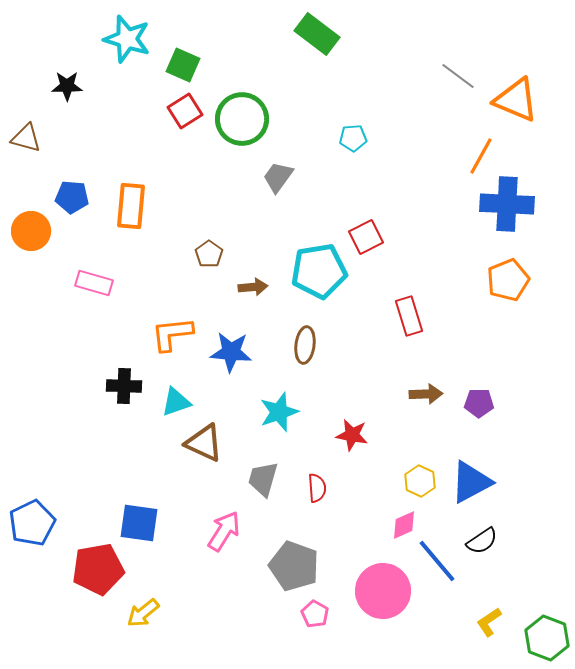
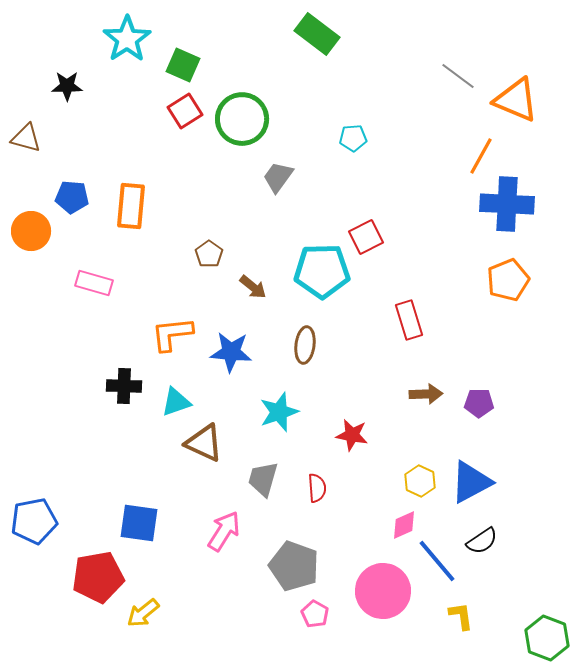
cyan star at (127, 39): rotated 21 degrees clockwise
cyan pentagon at (319, 271): moved 3 px right; rotated 8 degrees clockwise
brown arrow at (253, 287): rotated 44 degrees clockwise
red rectangle at (409, 316): moved 4 px down
blue pentagon at (32, 523): moved 2 px right, 2 px up; rotated 15 degrees clockwise
red pentagon at (98, 569): moved 8 px down
yellow L-shape at (489, 622): moved 28 px left, 6 px up; rotated 116 degrees clockwise
